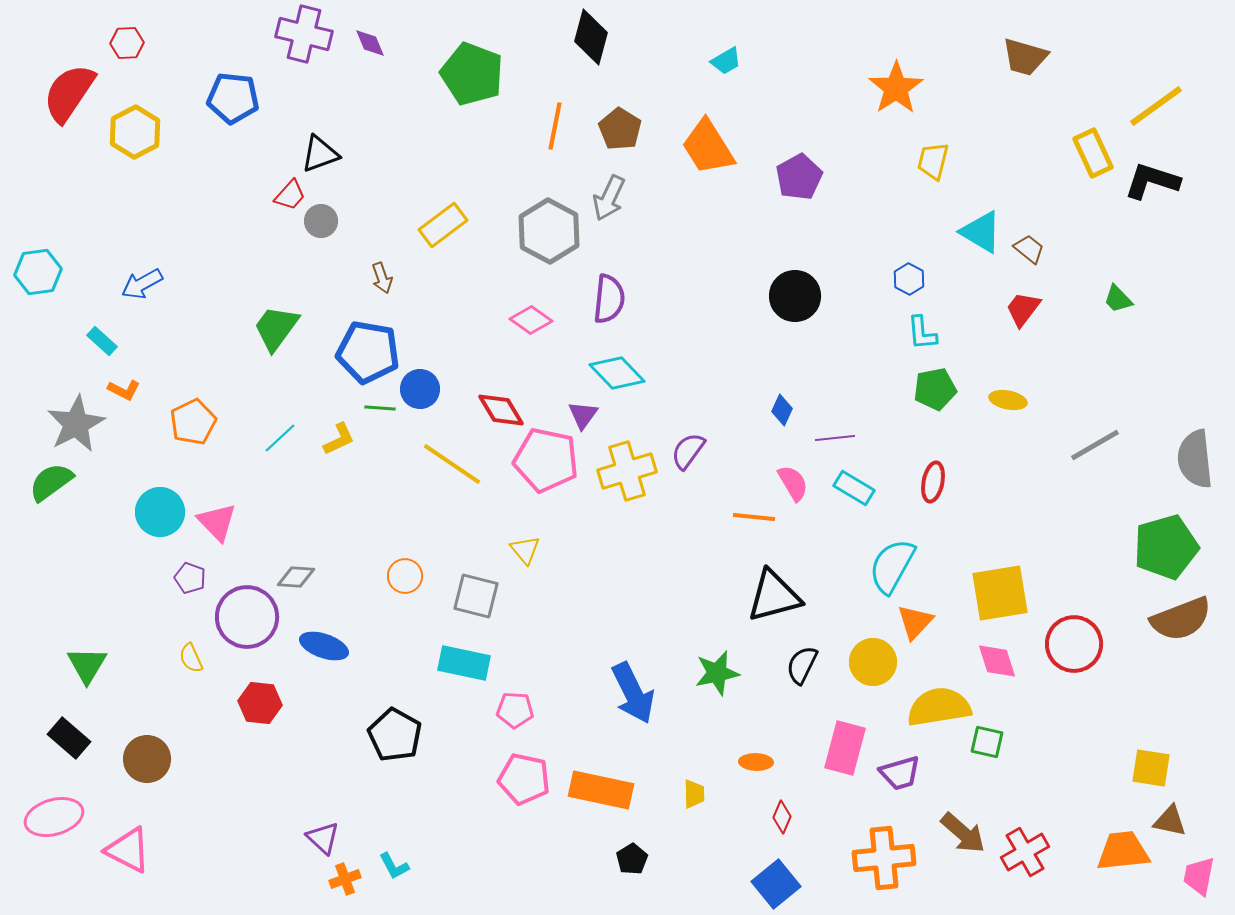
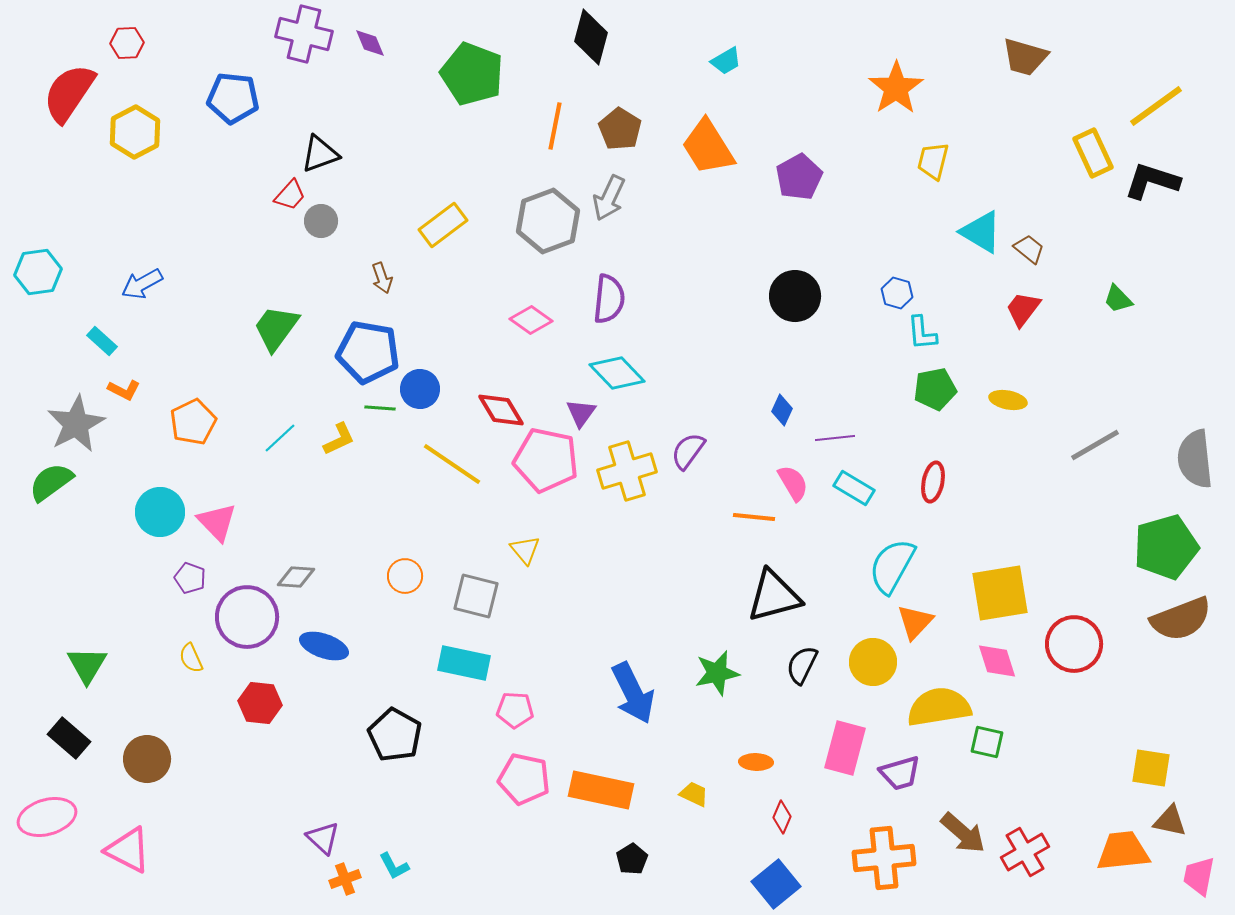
gray hexagon at (549, 231): moved 1 px left, 10 px up; rotated 12 degrees clockwise
blue hexagon at (909, 279): moved 12 px left, 14 px down; rotated 12 degrees counterclockwise
purple triangle at (583, 415): moved 2 px left, 2 px up
yellow trapezoid at (694, 794): rotated 64 degrees counterclockwise
pink ellipse at (54, 817): moved 7 px left
